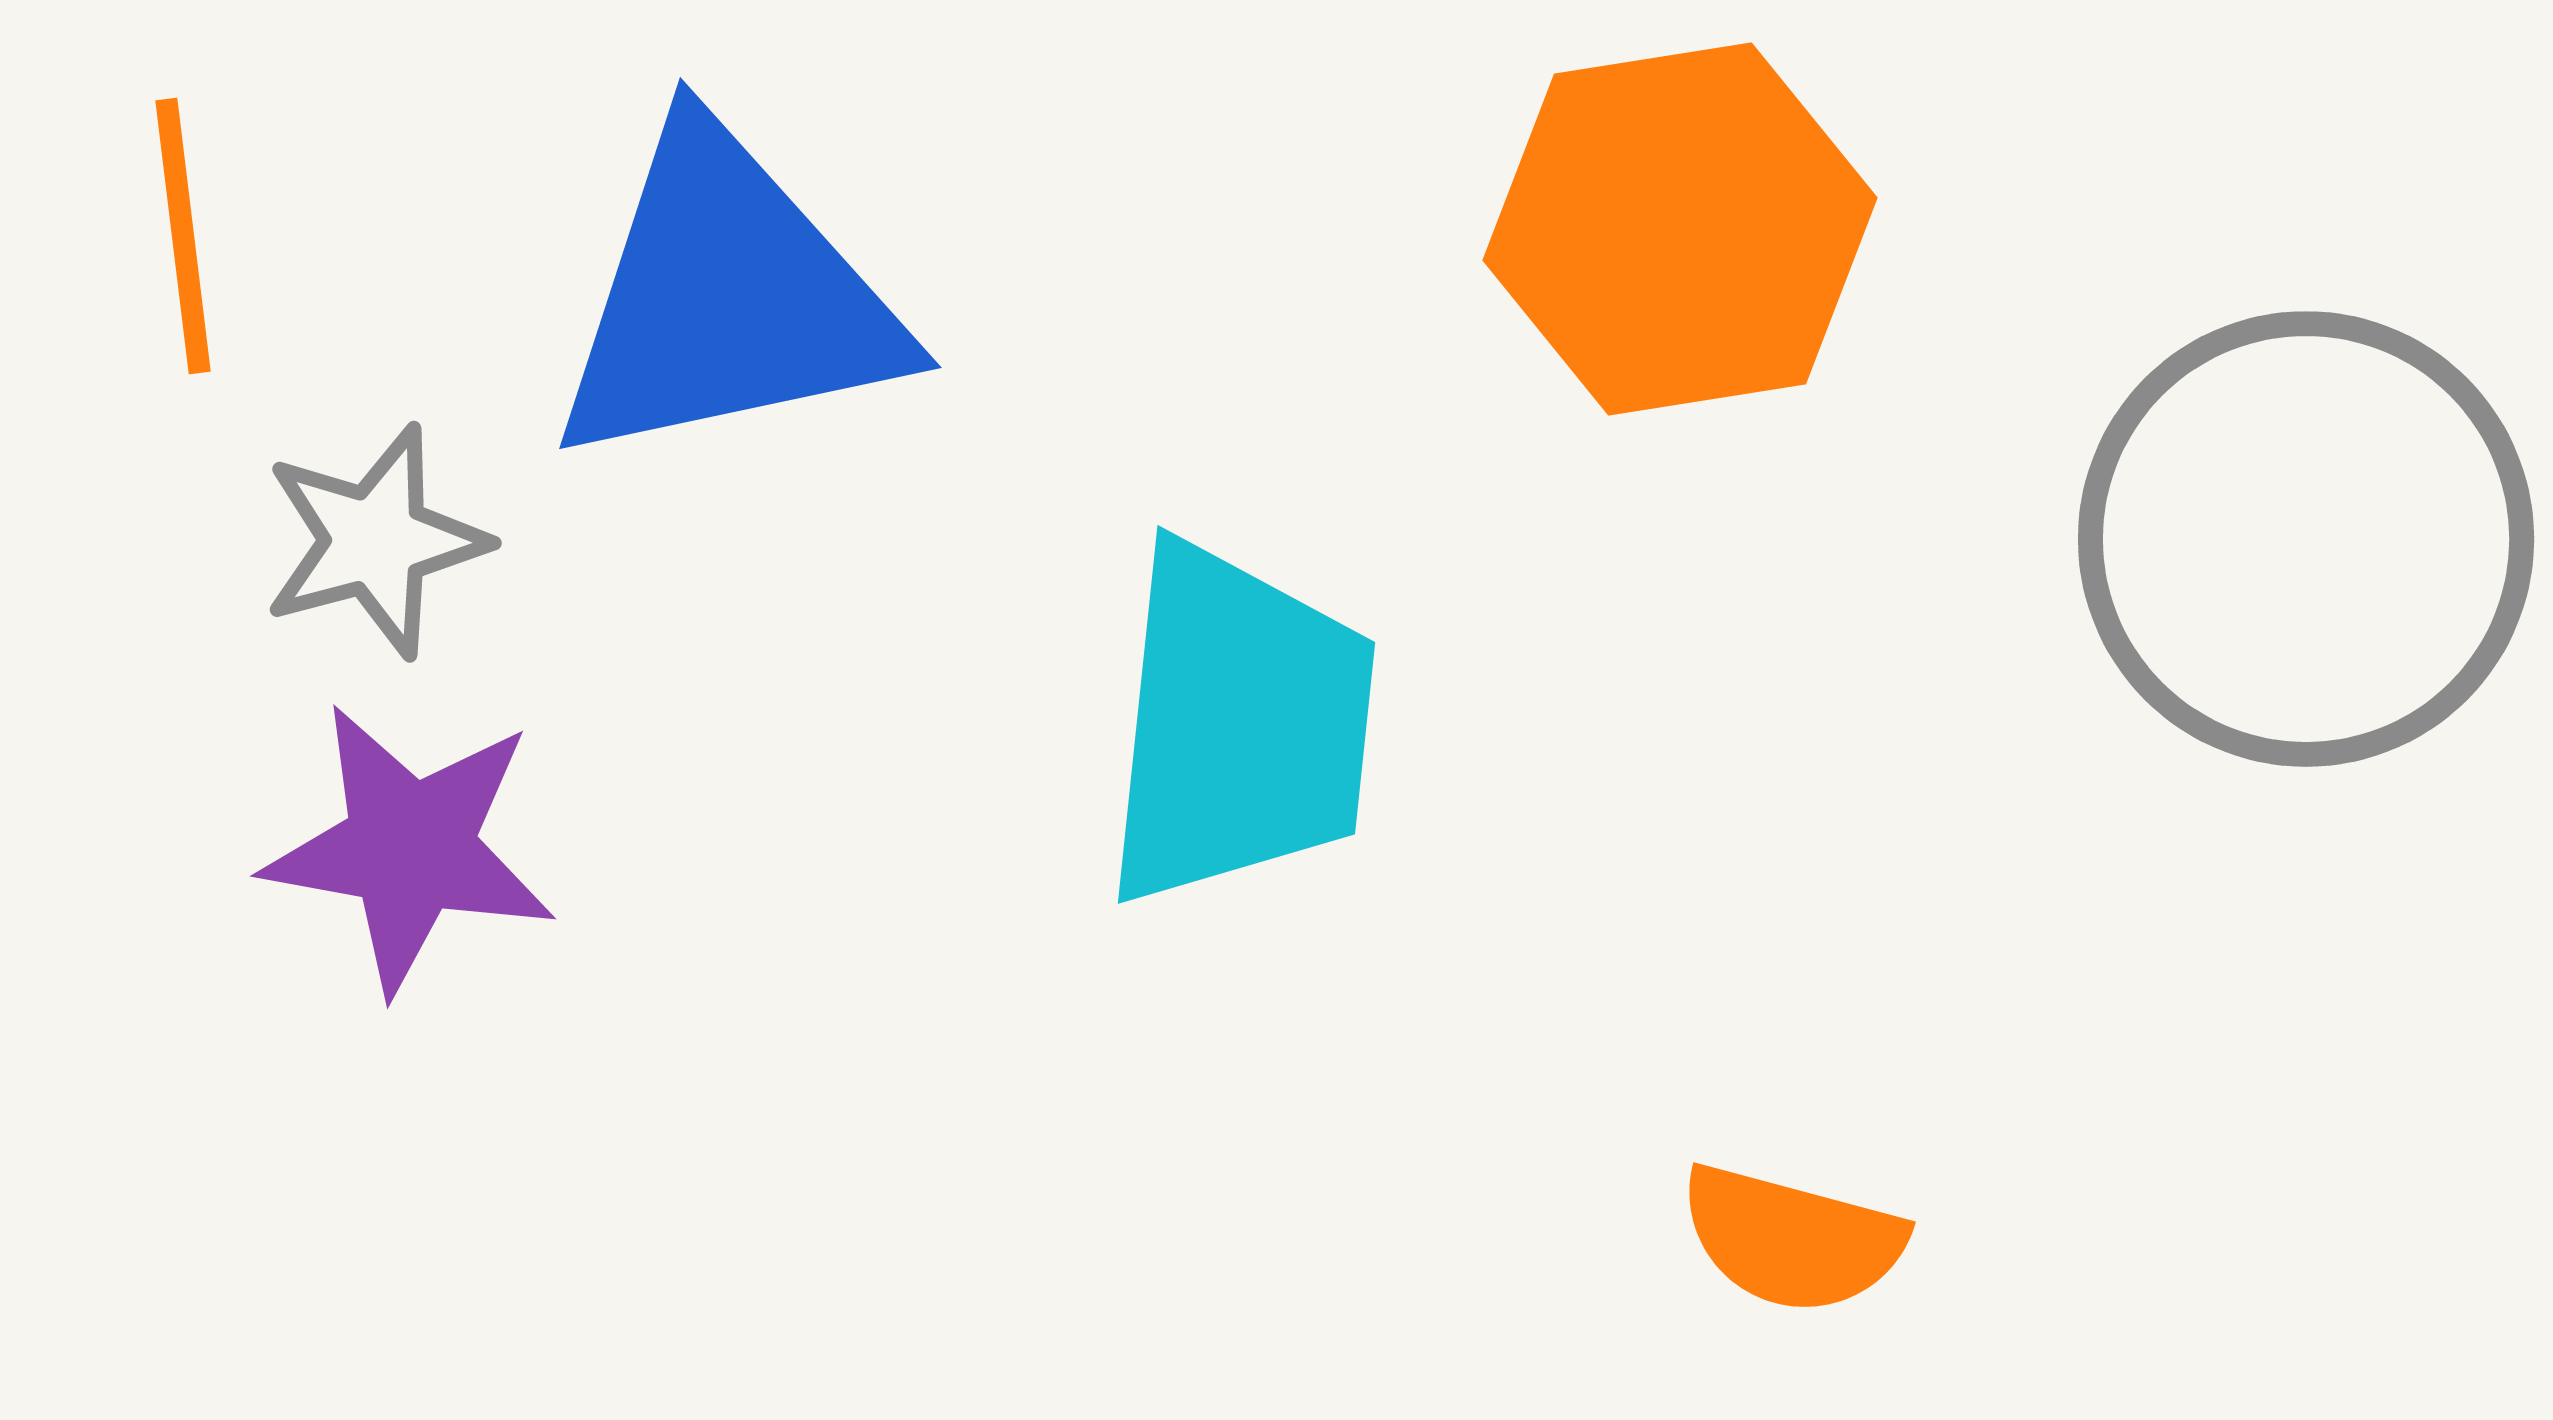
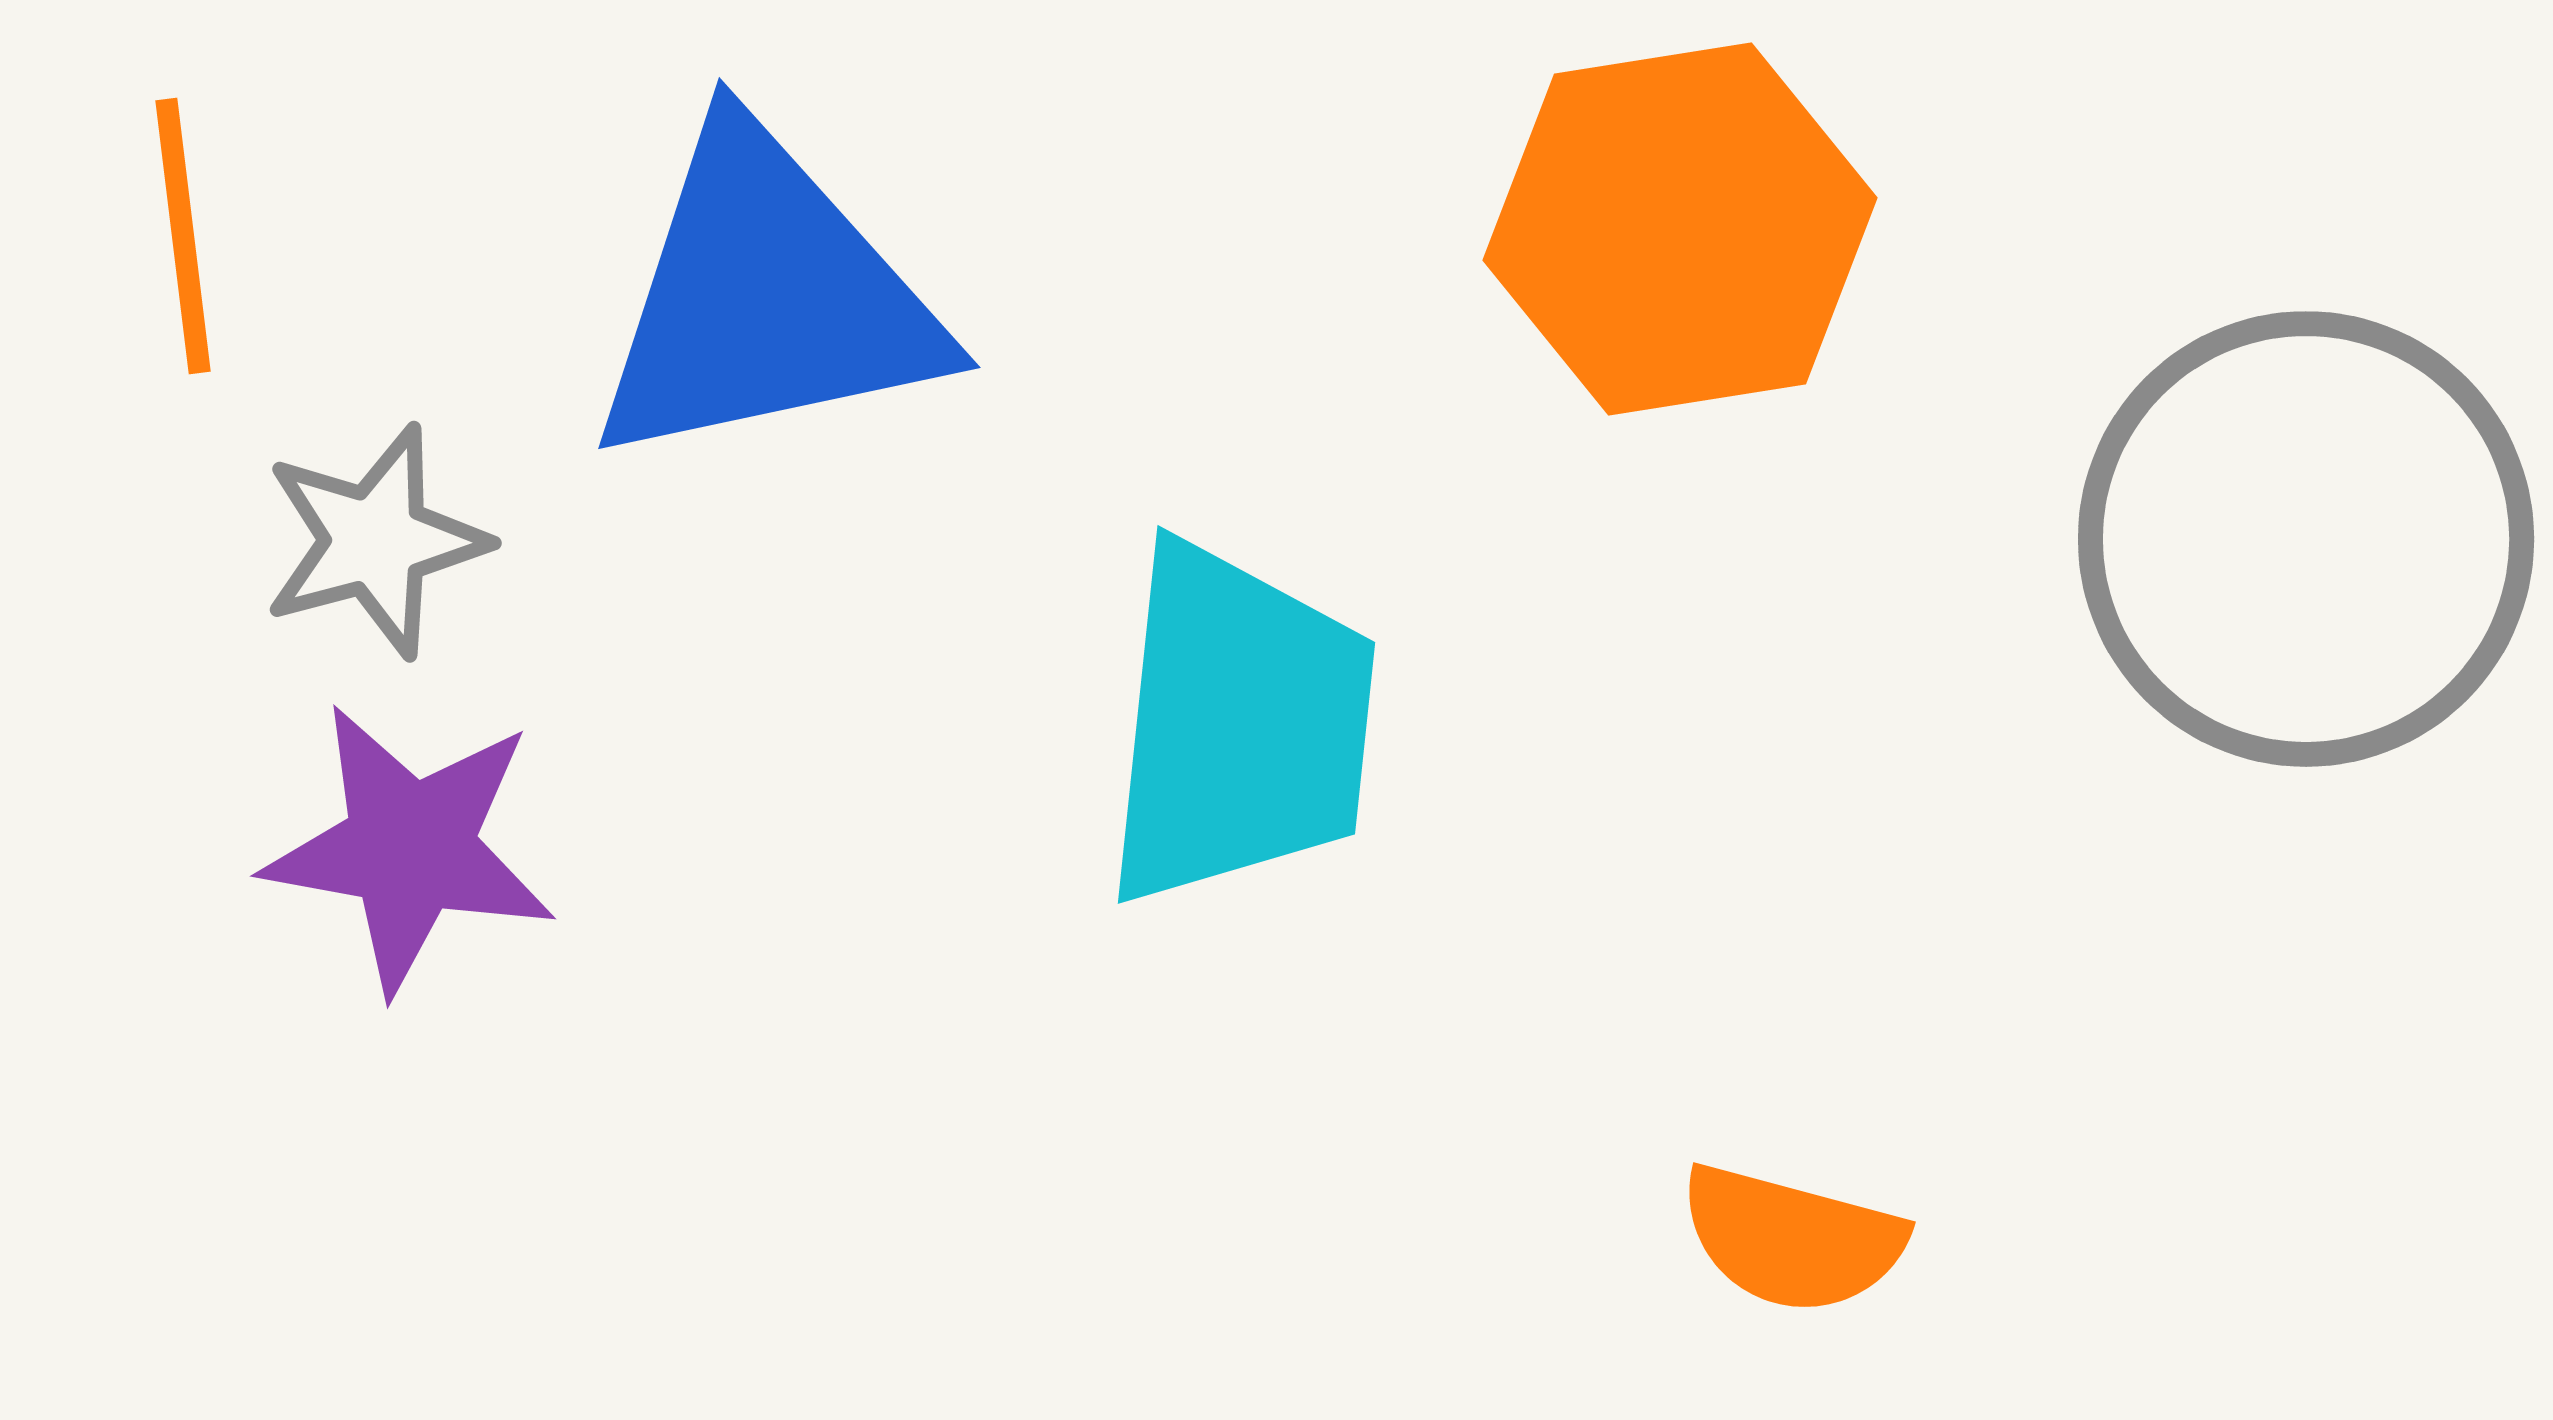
blue triangle: moved 39 px right
